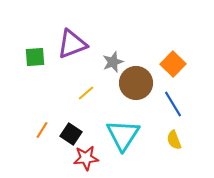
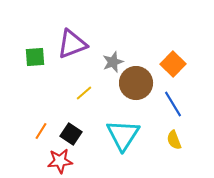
yellow line: moved 2 px left
orange line: moved 1 px left, 1 px down
red star: moved 26 px left, 3 px down
